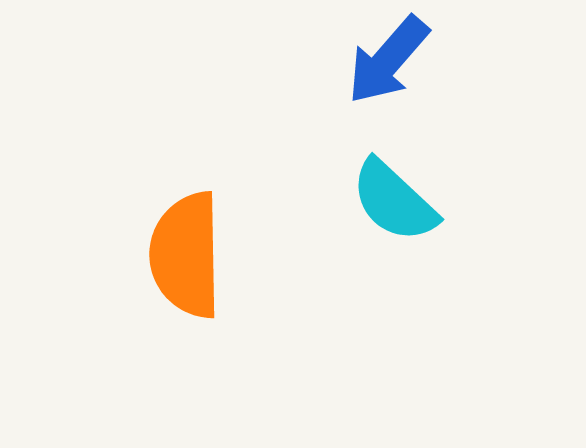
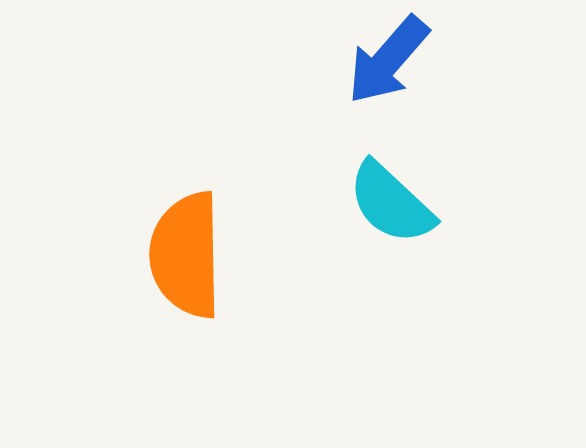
cyan semicircle: moved 3 px left, 2 px down
